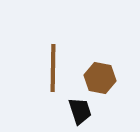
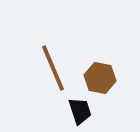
brown line: rotated 24 degrees counterclockwise
